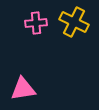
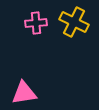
pink triangle: moved 1 px right, 4 px down
